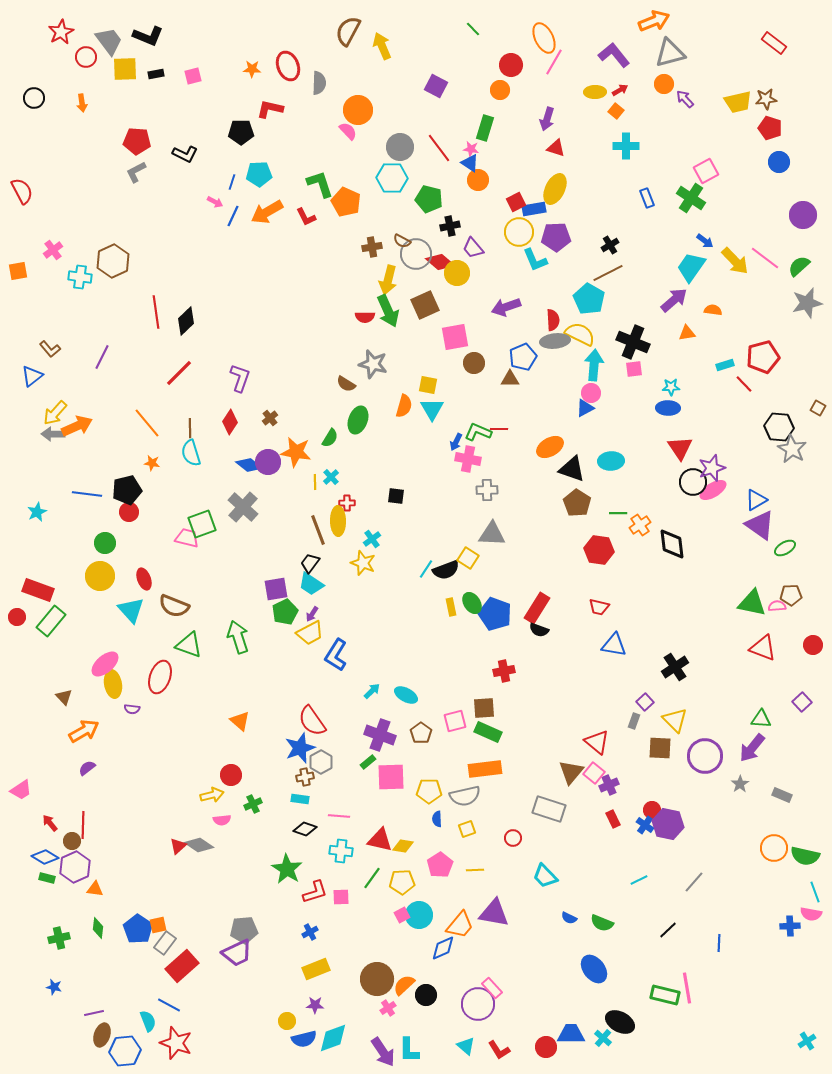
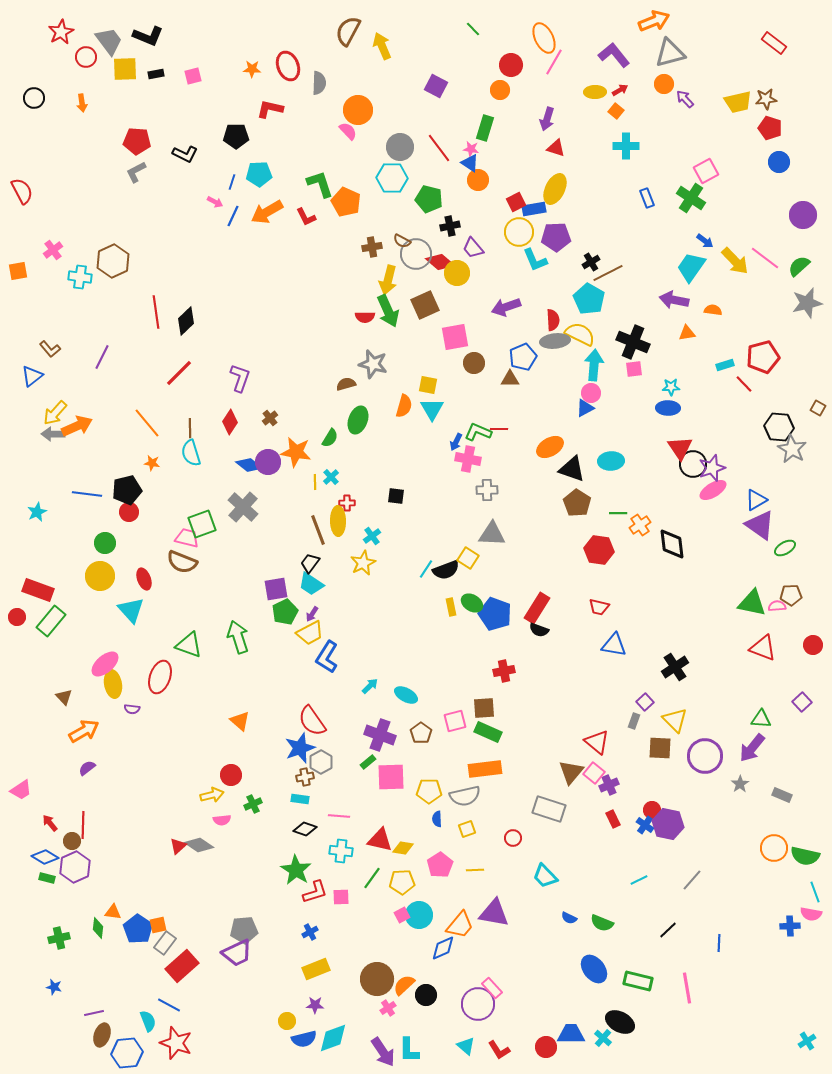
black pentagon at (241, 132): moved 5 px left, 4 px down
black cross at (610, 245): moved 19 px left, 17 px down
purple arrow at (674, 300): rotated 128 degrees counterclockwise
brown semicircle at (346, 384): rotated 132 degrees clockwise
black circle at (693, 482): moved 18 px up
cyan cross at (372, 539): moved 3 px up
yellow star at (363, 563): rotated 25 degrees clockwise
green ellipse at (472, 603): rotated 25 degrees counterclockwise
brown semicircle at (174, 606): moved 8 px right, 44 px up
blue L-shape at (336, 655): moved 9 px left, 2 px down
cyan arrow at (372, 691): moved 2 px left, 5 px up
yellow diamond at (403, 846): moved 2 px down
green star at (287, 869): moved 9 px right, 1 px down
gray line at (694, 882): moved 2 px left, 2 px up
orange triangle at (95, 889): moved 18 px right, 23 px down
green rectangle at (665, 995): moved 27 px left, 14 px up
blue hexagon at (125, 1051): moved 2 px right, 2 px down
